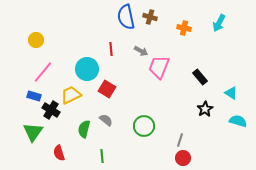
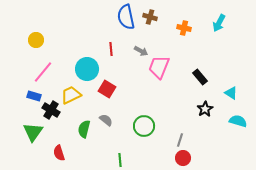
green line: moved 18 px right, 4 px down
